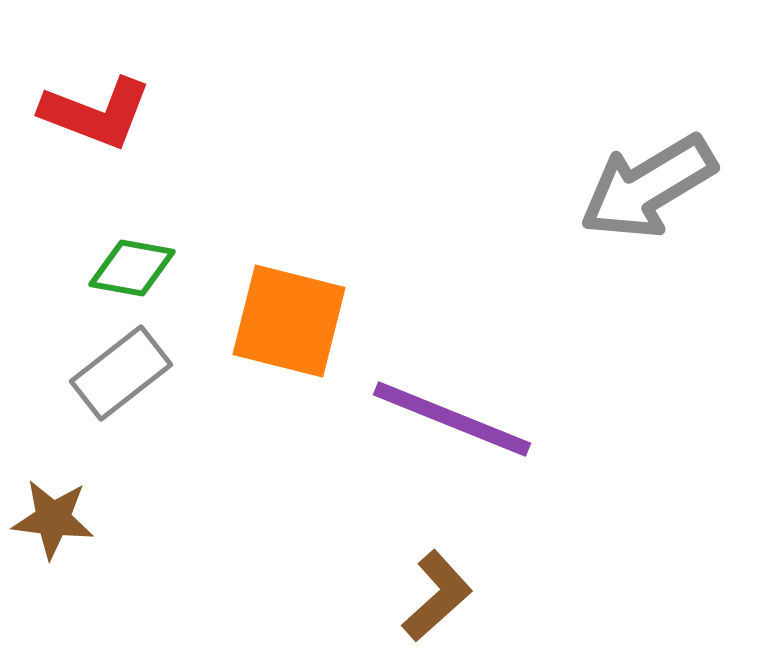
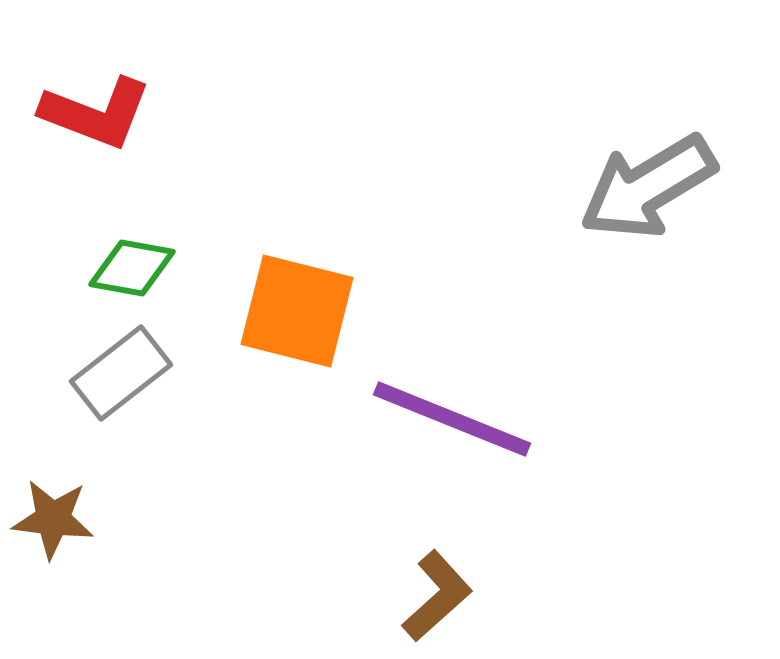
orange square: moved 8 px right, 10 px up
